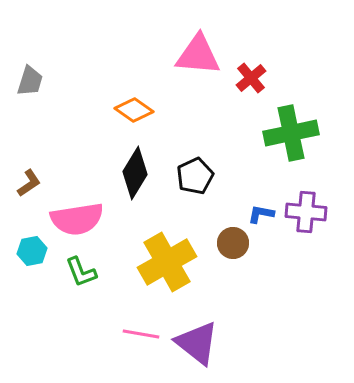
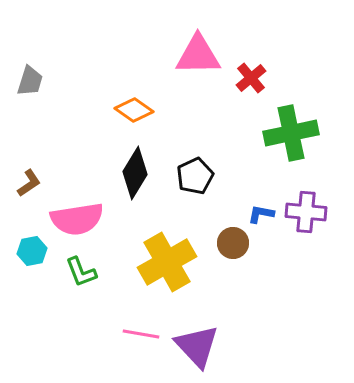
pink triangle: rotated 6 degrees counterclockwise
purple triangle: moved 3 px down; rotated 9 degrees clockwise
